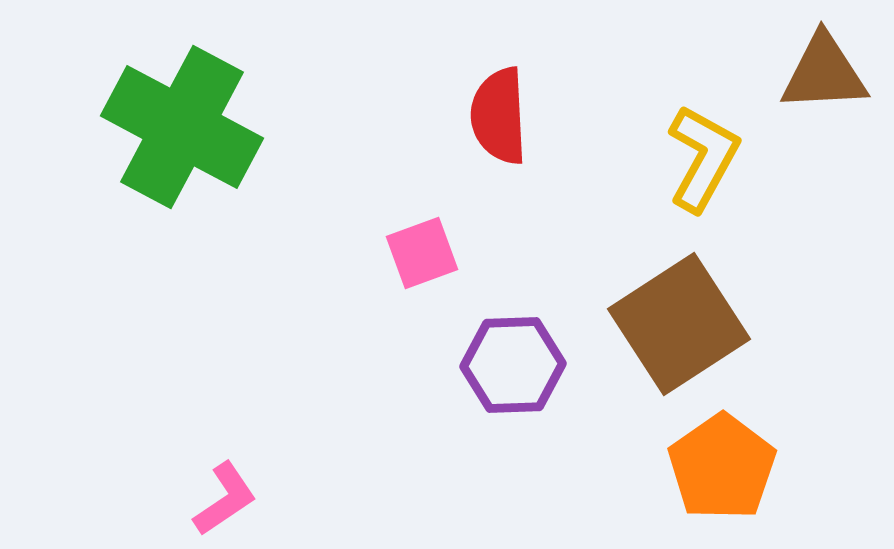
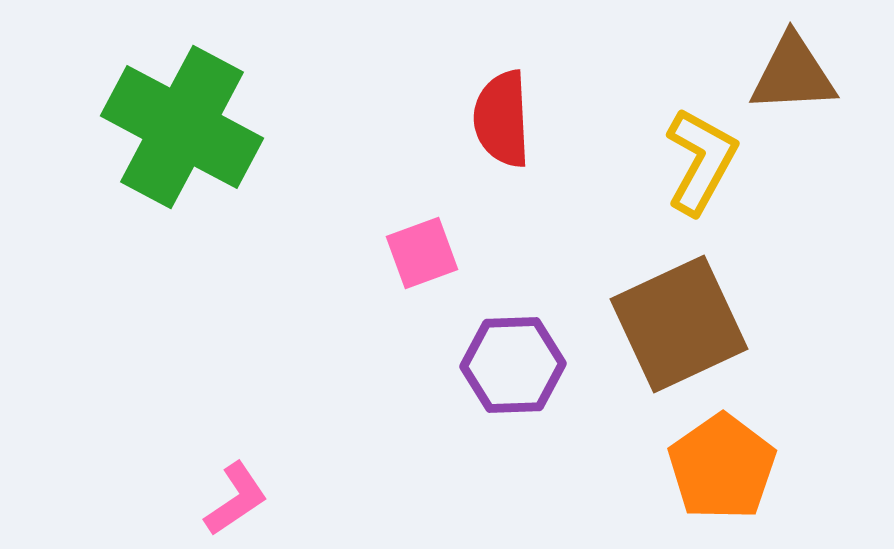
brown triangle: moved 31 px left, 1 px down
red semicircle: moved 3 px right, 3 px down
yellow L-shape: moved 2 px left, 3 px down
brown square: rotated 8 degrees clockwise
pink L-shape: moved 11 px right
